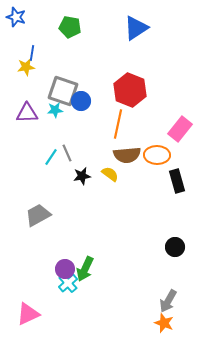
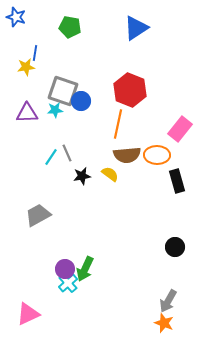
blue line: moved 3 px right
